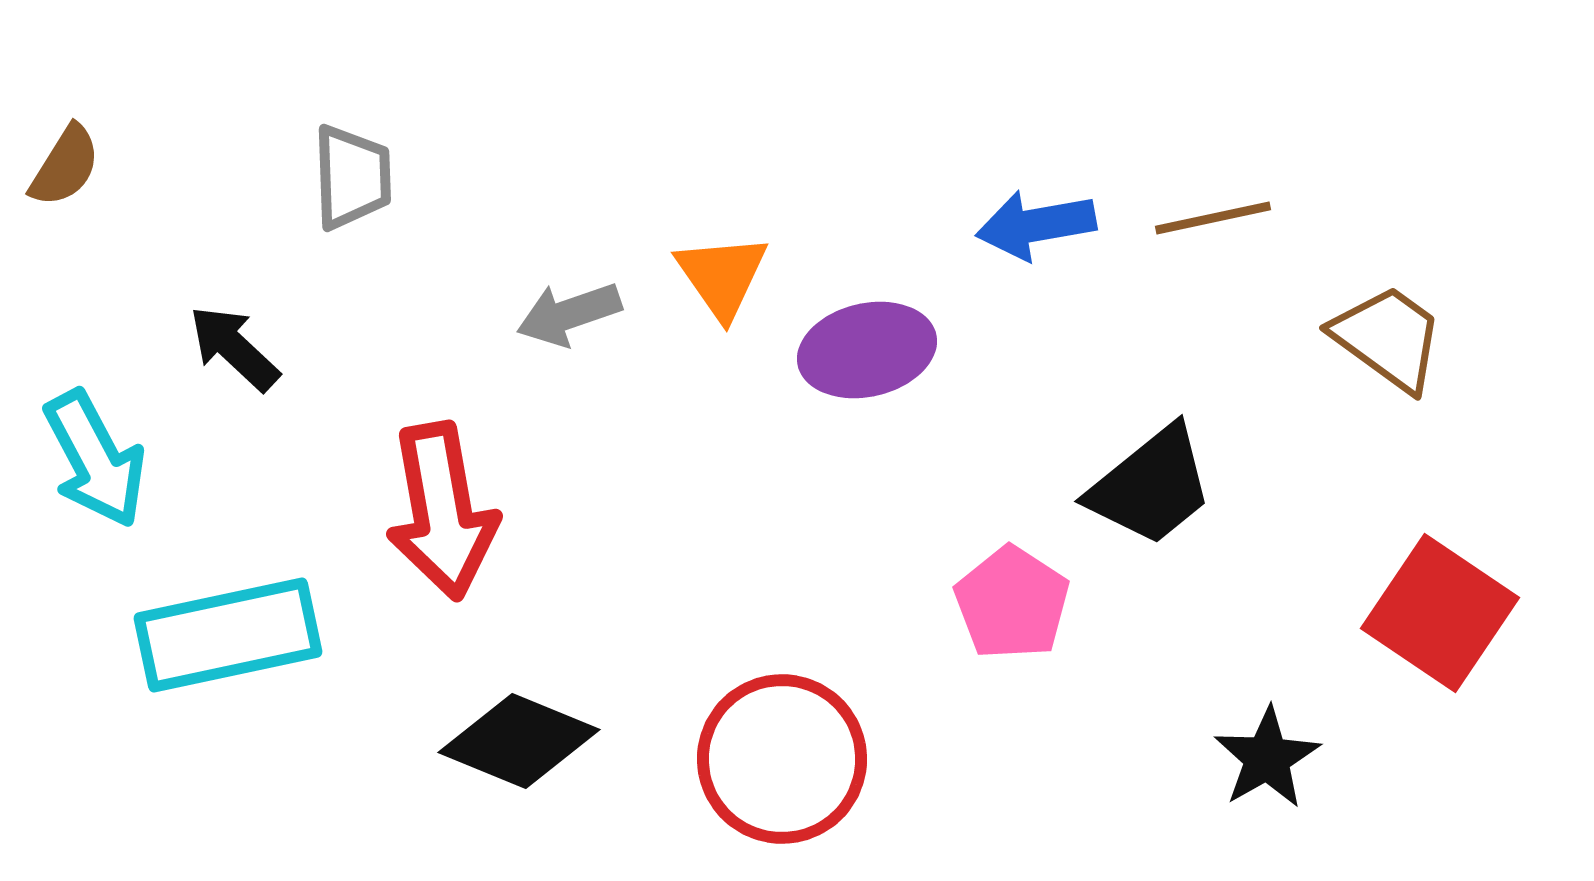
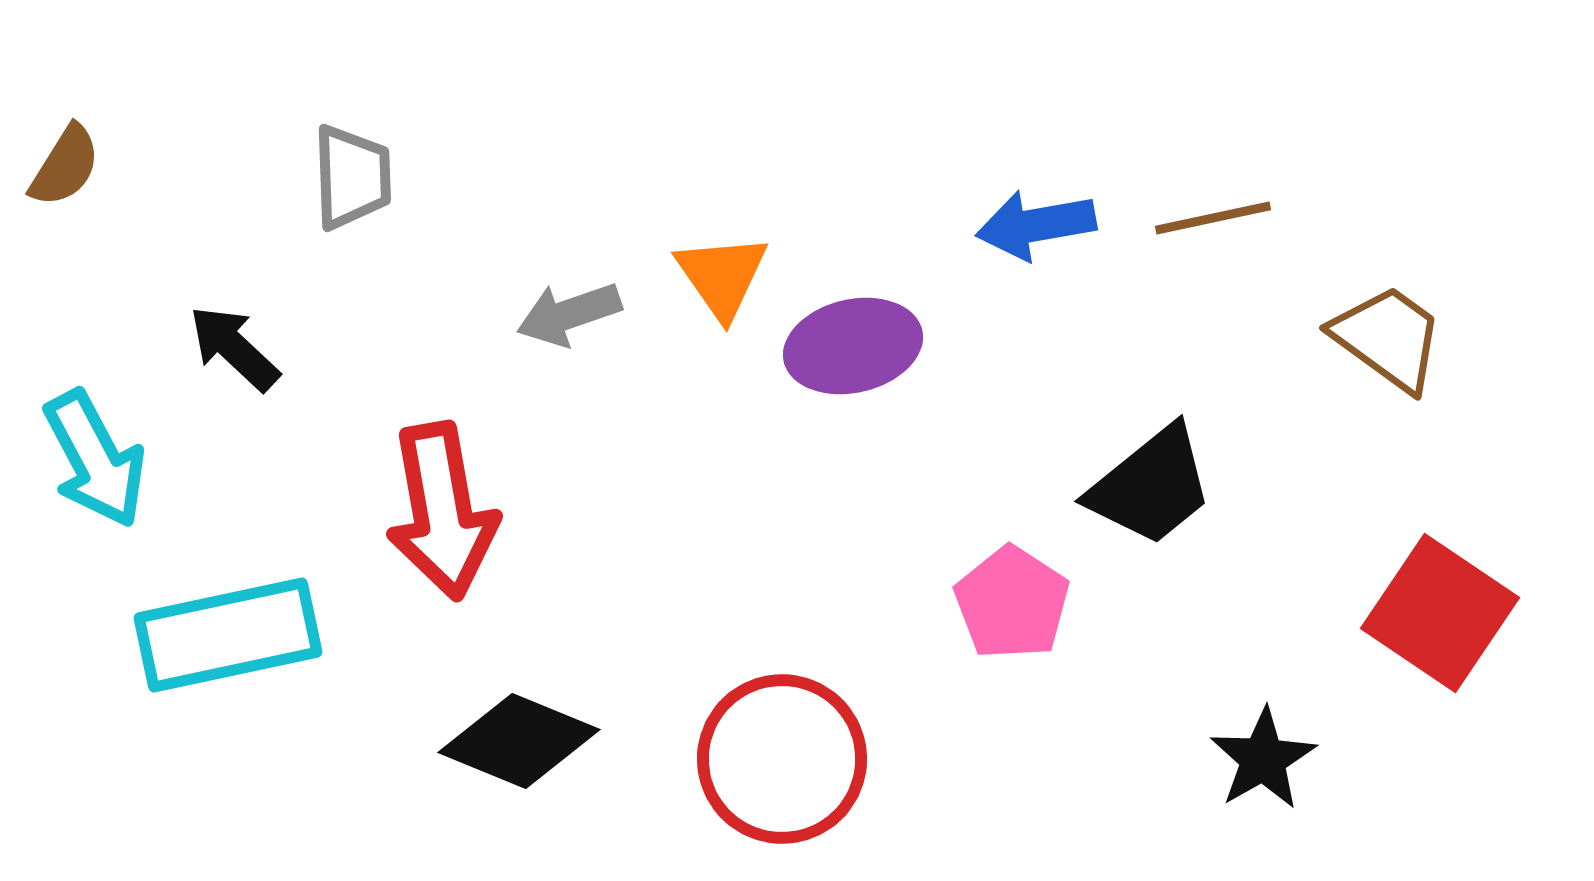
purple ellipse: moved 14 px left, 4 px up
black star: moved 4 px left, 1 px down
